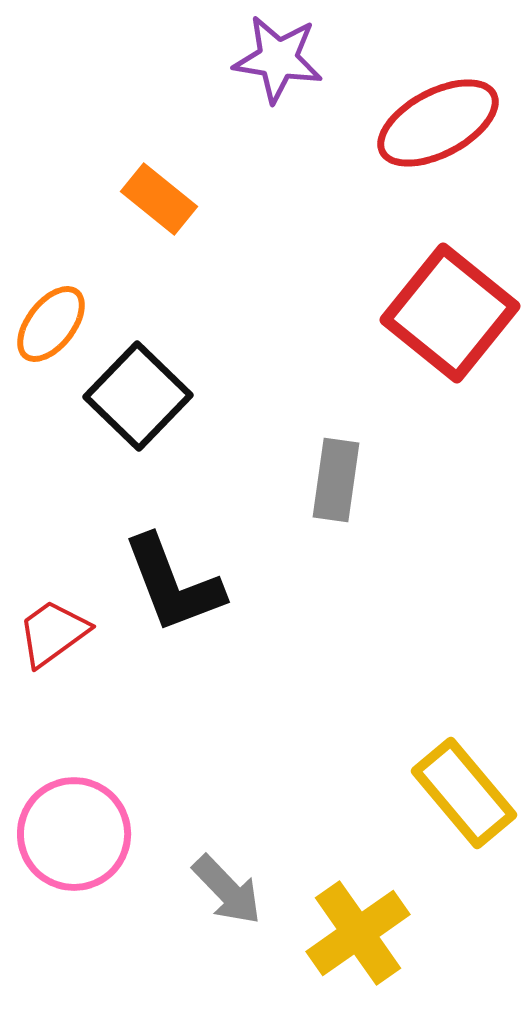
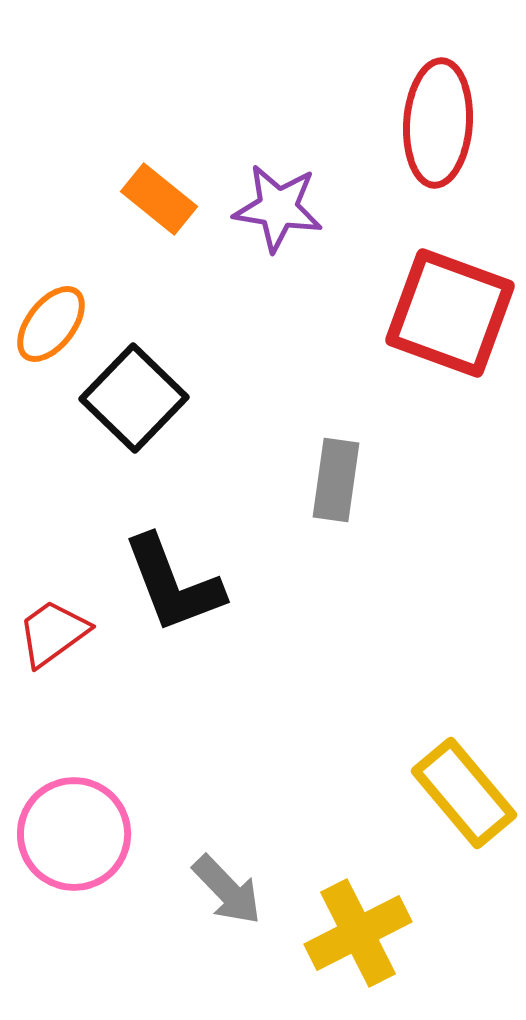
purple star: moved 149 px down
red ellipse: rotated 58 degrees counterclockwise
red square: rotated 19 degrees counterclockwise
black square: moved 4 px left, 2 px down
yellow cross: rotated 8 degrees clockwise
